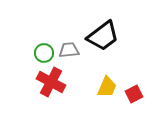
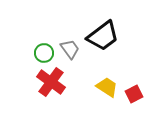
gray trapezoid: moved 1 px right, 1 px up; rotated 60 degrees clockwise
red cross: rotated 8 degrees clockwise
yellow trapezoid: rotated 80 degrees counterclockwise
